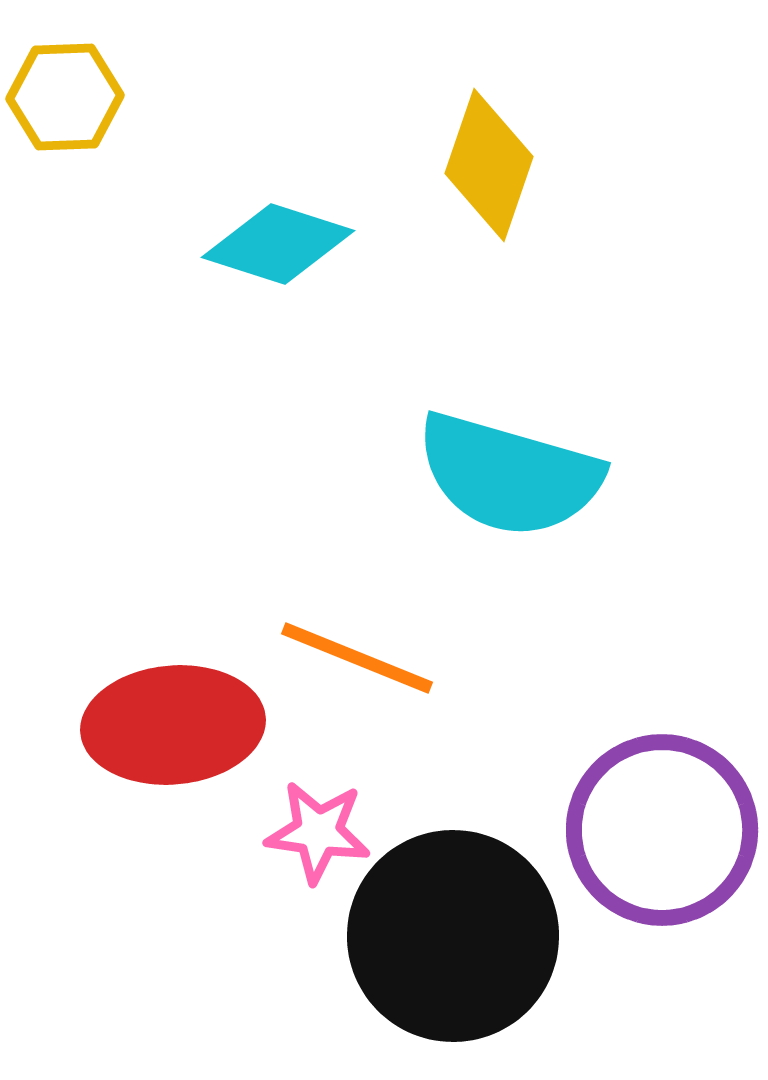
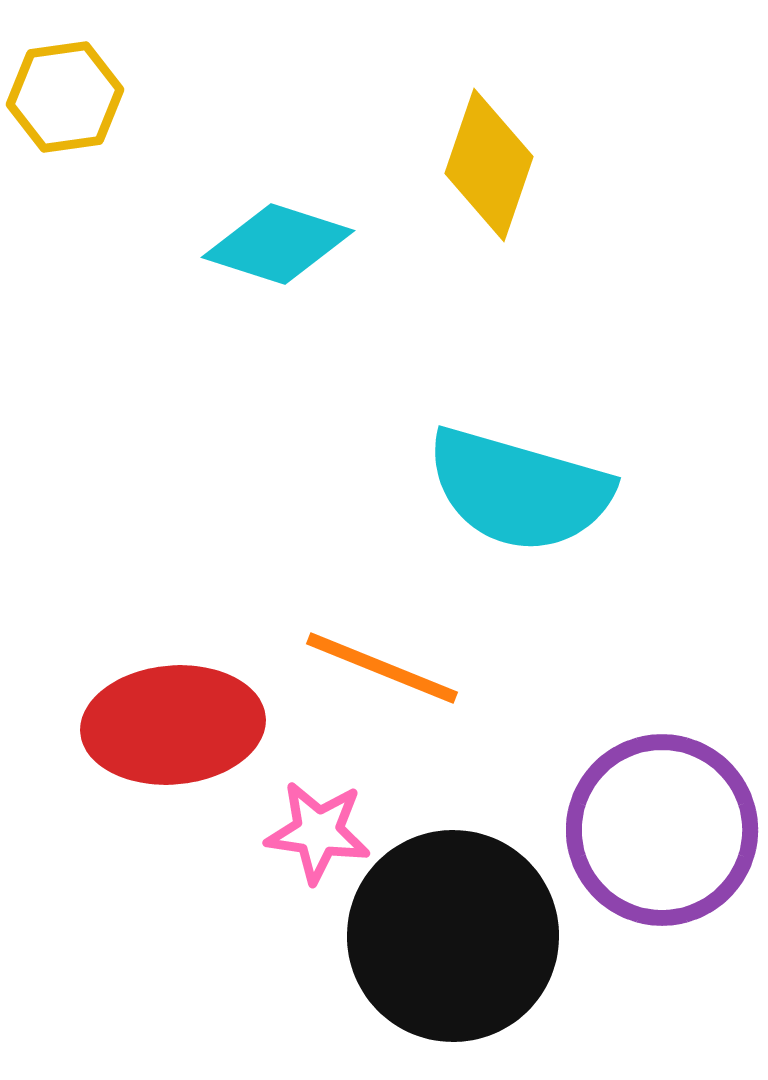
yellow hexagon: rotated 6 degrees counterclockwise
cyan semicircle: moved 10 px right, 15 px down
orange line: moved 25 px right, 10 px down
